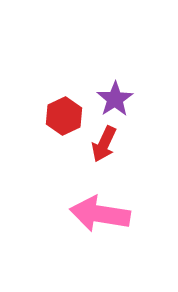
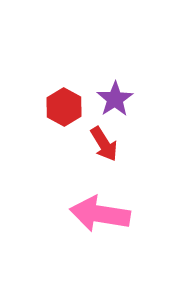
red hexagon: moved 9 px up; rotated 6 degrees counterclockwise
red arrow: rotated 57 degrees counterclockwise
